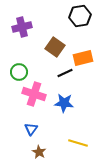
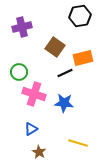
blue triangle: rotated 24 degrees clockwise
